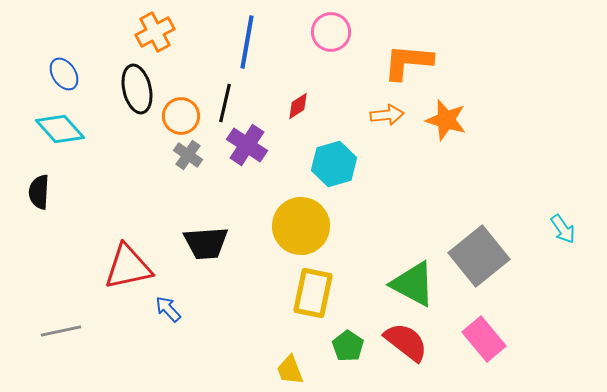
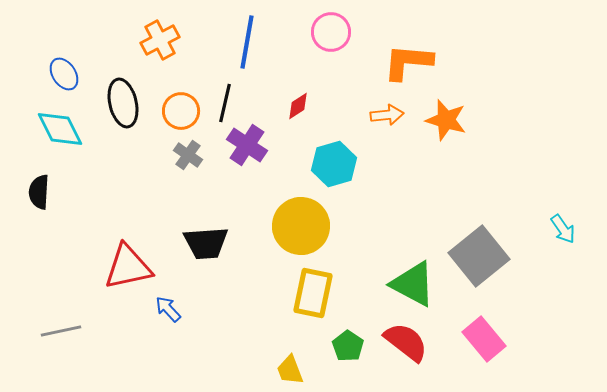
orange cross: moved 5 px right, 8 px down
black ellipse: moved 14 px left, 14 px down
orange circle: moved 5 px up
cyan diamond: rotated 15 degrees clockwise
